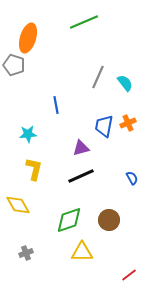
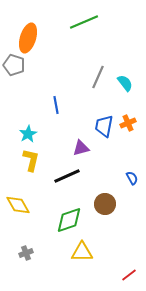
cyan star: rotated 24 degrees counterclockwise
yellow L-shape: moved 3 px left, 9 px up
black line: moved 14 px left
brown circle: moved 4 px left, 16 px up
